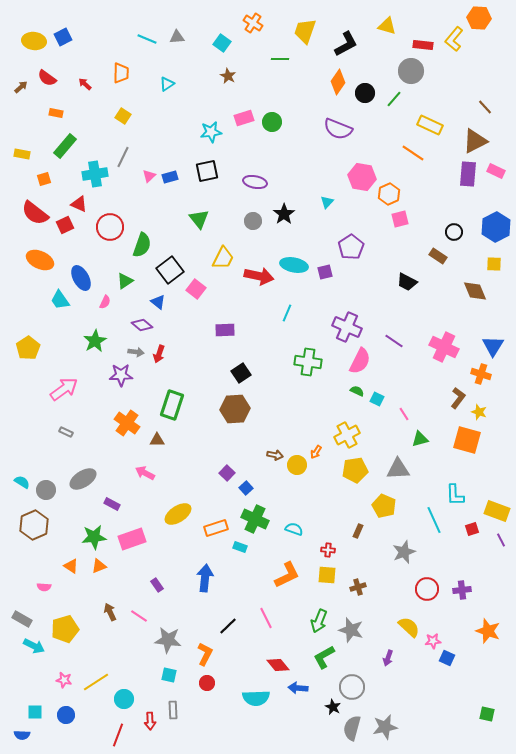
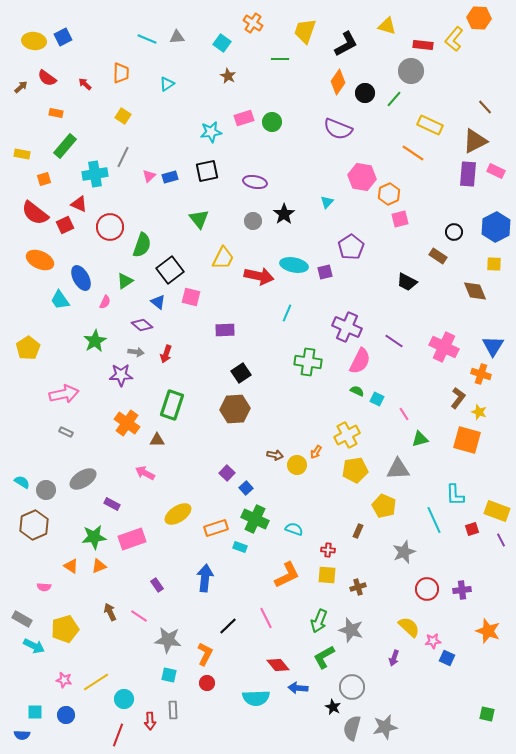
pink square at (196, 289): moved 5 px left, 8 px down; rotated 24 degrees counterclockwise
red arrow at (159, 354): moved 7 px right
pink arrow at (64, 389): moved 5 px down; rotated 24 degrees clockwise
purple arrow at (388, 658): moved 6 px right
